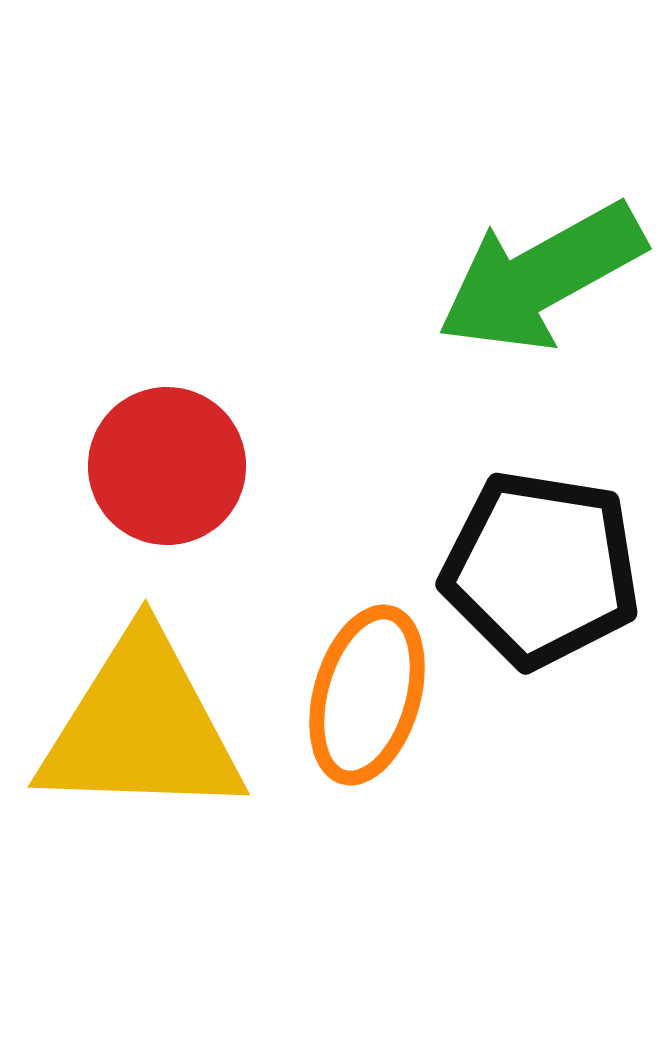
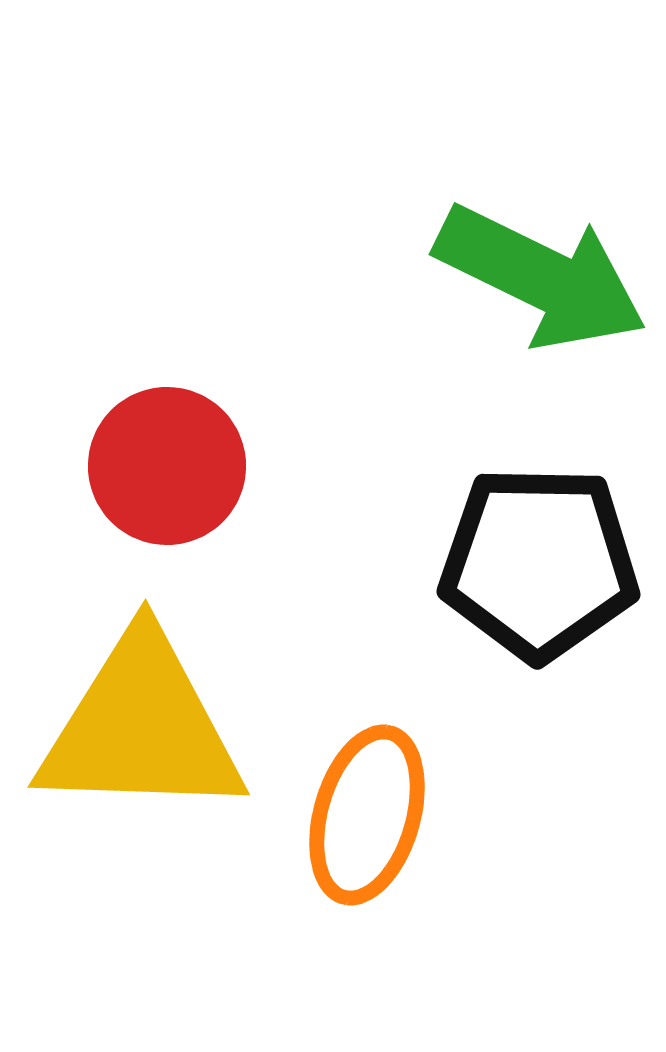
green arrow: rotated 125 degrees counterclockwise
black pentagon: moved 2 px left, 6 px up; rotated 8 degrees counterclockwise
orange ellipse: moved 120 px down
